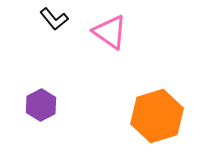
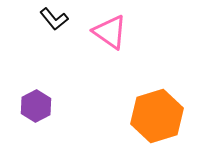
purple hexagon: moved 5 px left, 1 px down
